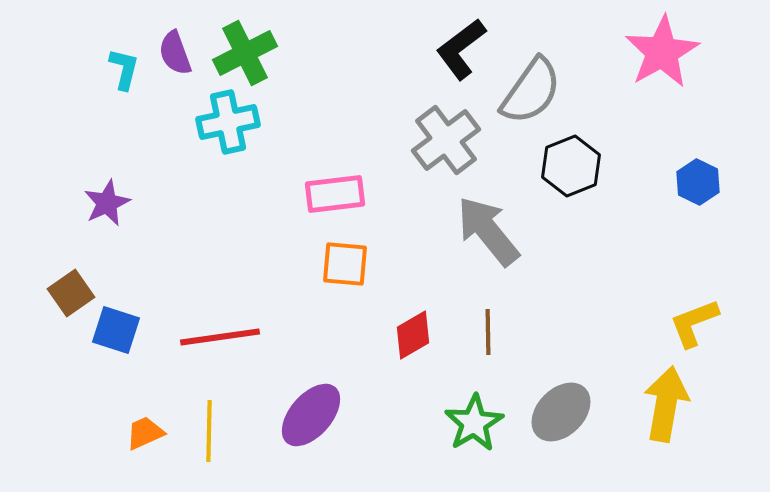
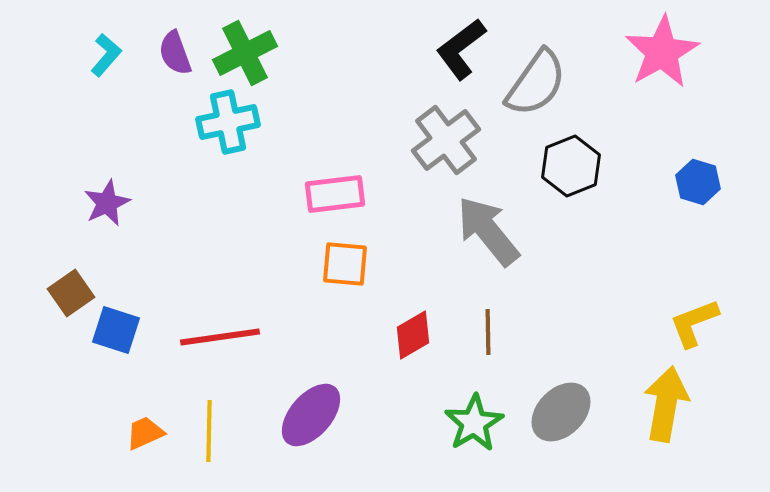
cyan L-shape: moved 18 px left, 14 px up; rotated 27 degrees clockwise
gray semicircle: moved 5 px right, 8 px up
blue hexagon: rotated 9 degrees counterclockwise
